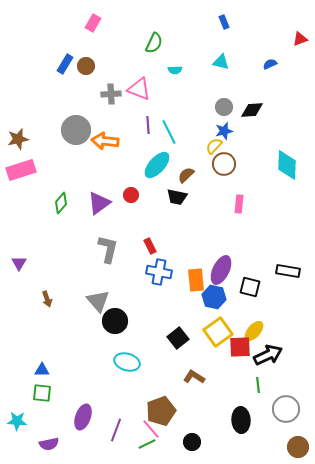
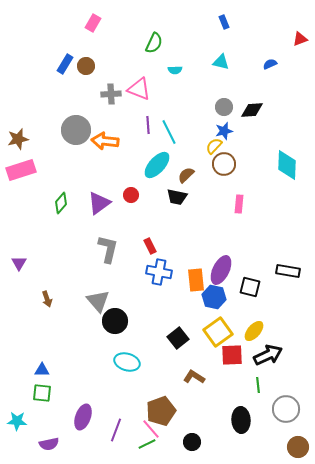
red square at (240, 347): moved 8 px left, 8 px down
